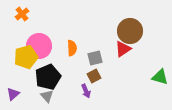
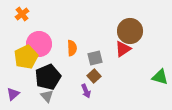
pink circle: moved 2 px up
yellow pentagon: rotated 10 degrees counterclockwise
brown square: rotated 16 degrees counterclockwise
